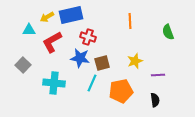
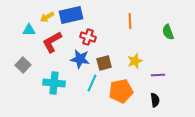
blue star: moved 1 px down
brown square: moved 2 px right
